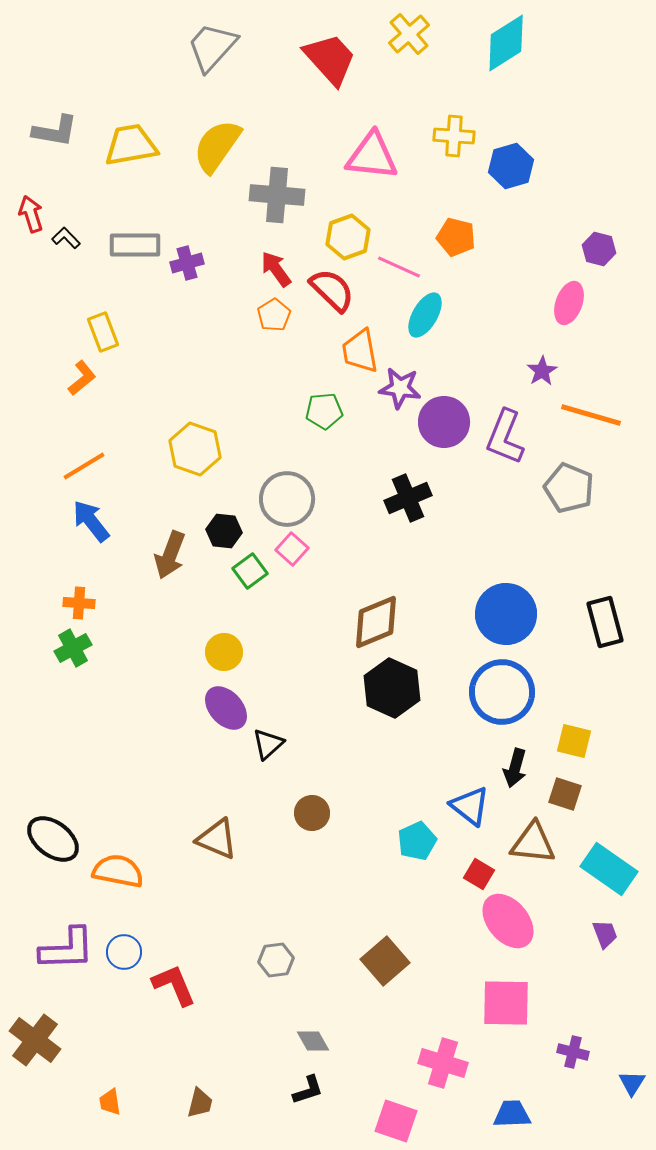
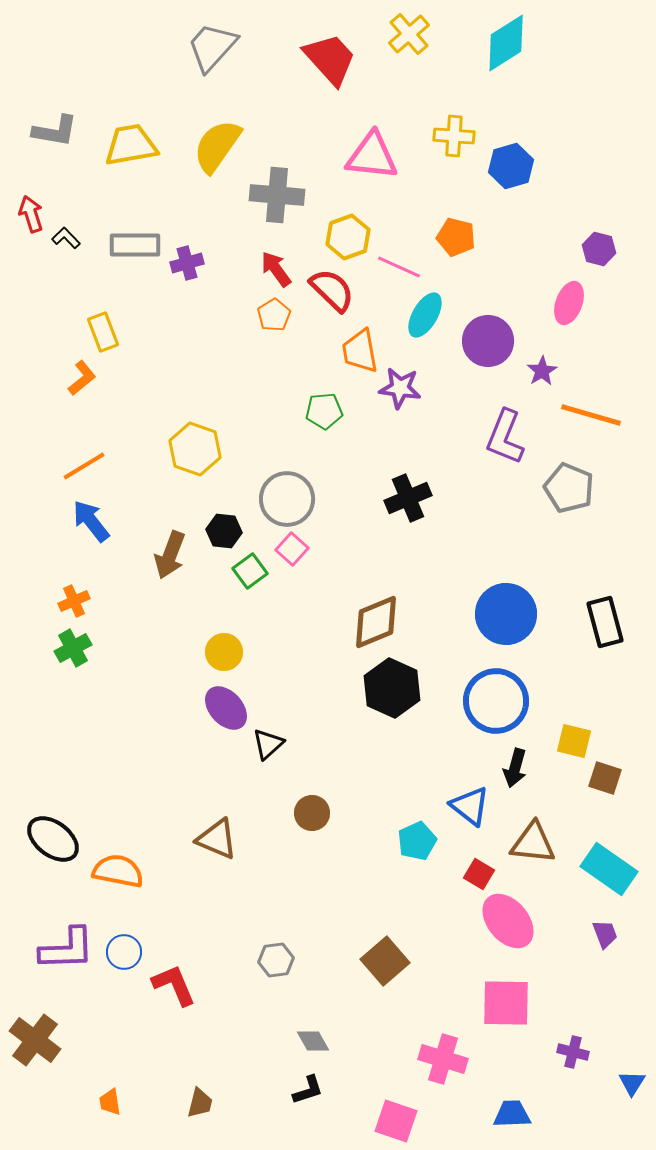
purple circle at (444, 422): moved 44 px right, 81 px up
orange cross at (79, 603): moved 5 px left, 2 px up; rotated 28 degrees counterclockwise
blue circle at (502, 692): moved 6 px left, 9 px down
brown square at (565, 794): moved 40 px right, 16 px up
pink cross at (443, 1063): moved 4 px up
